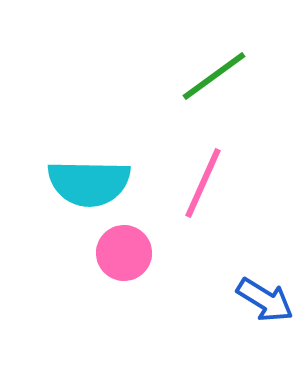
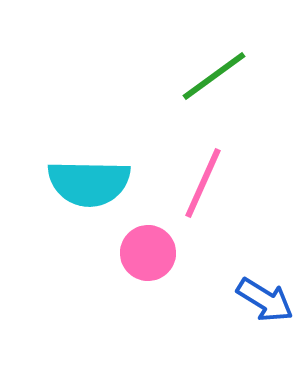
pink circle: moved 24 px right
